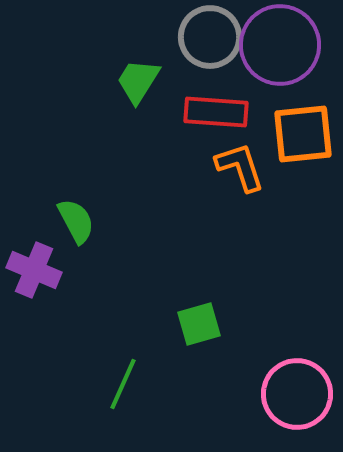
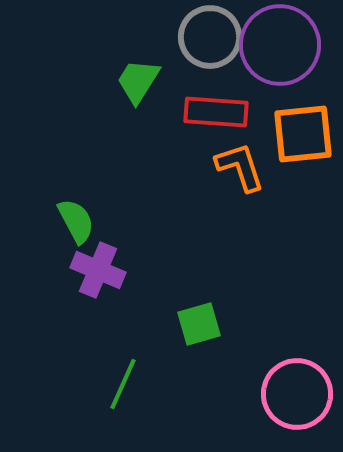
purple cross: moved 64 px right
